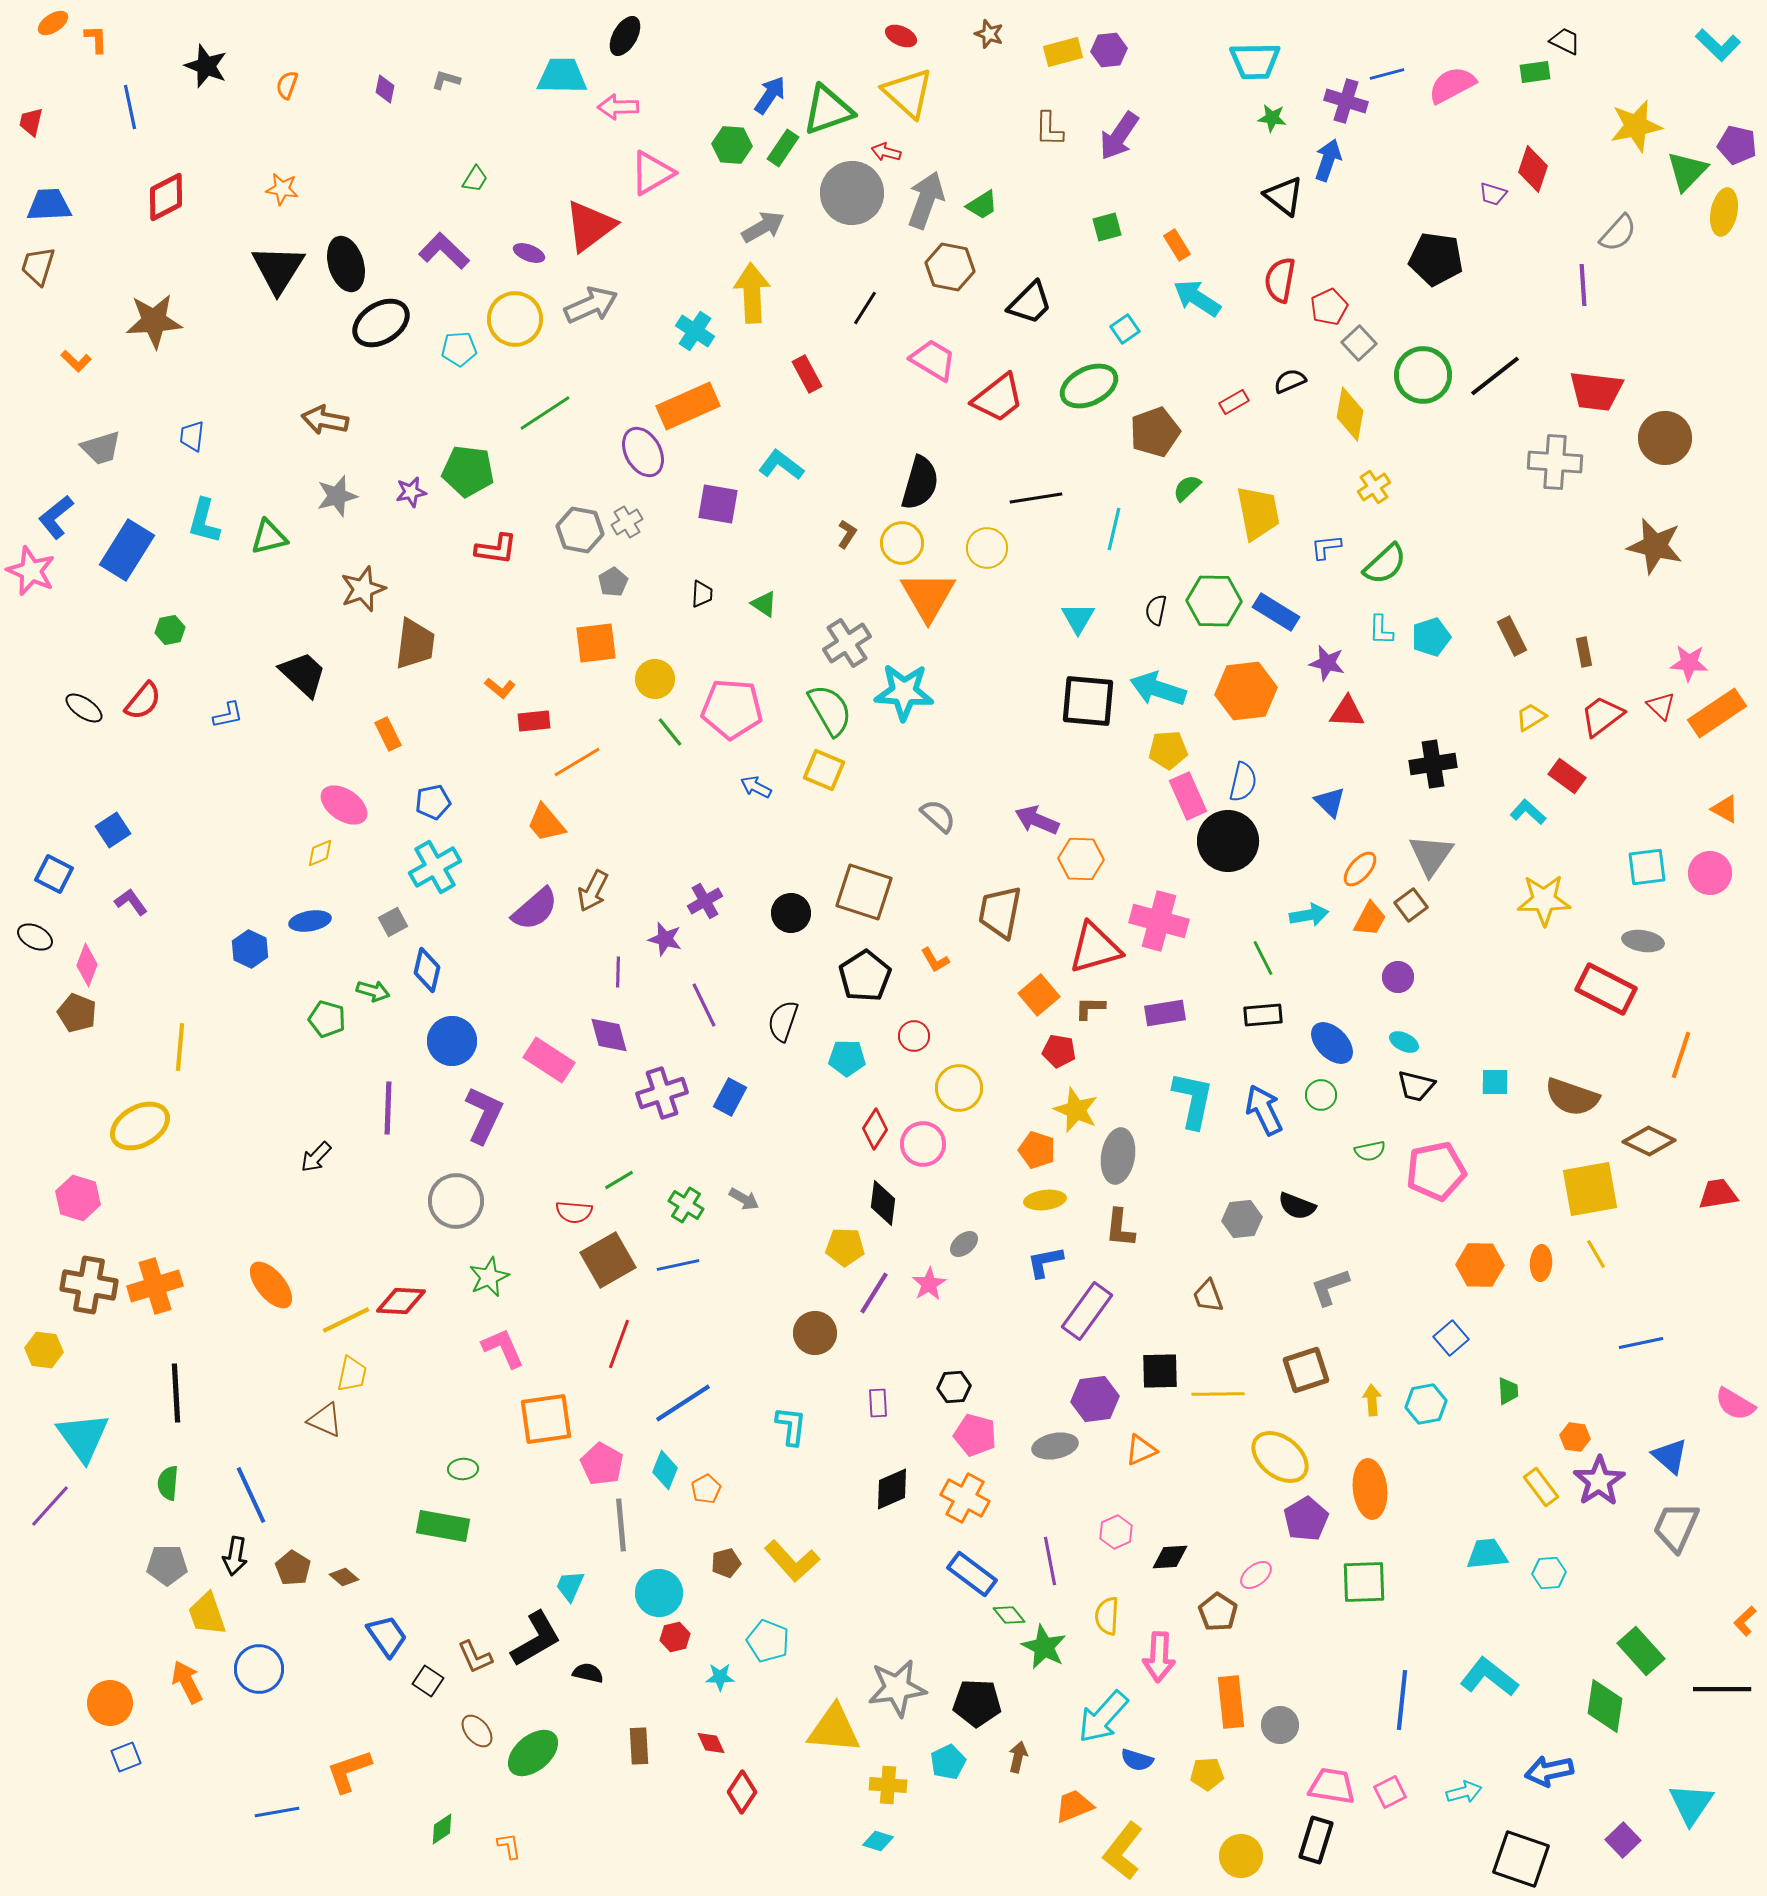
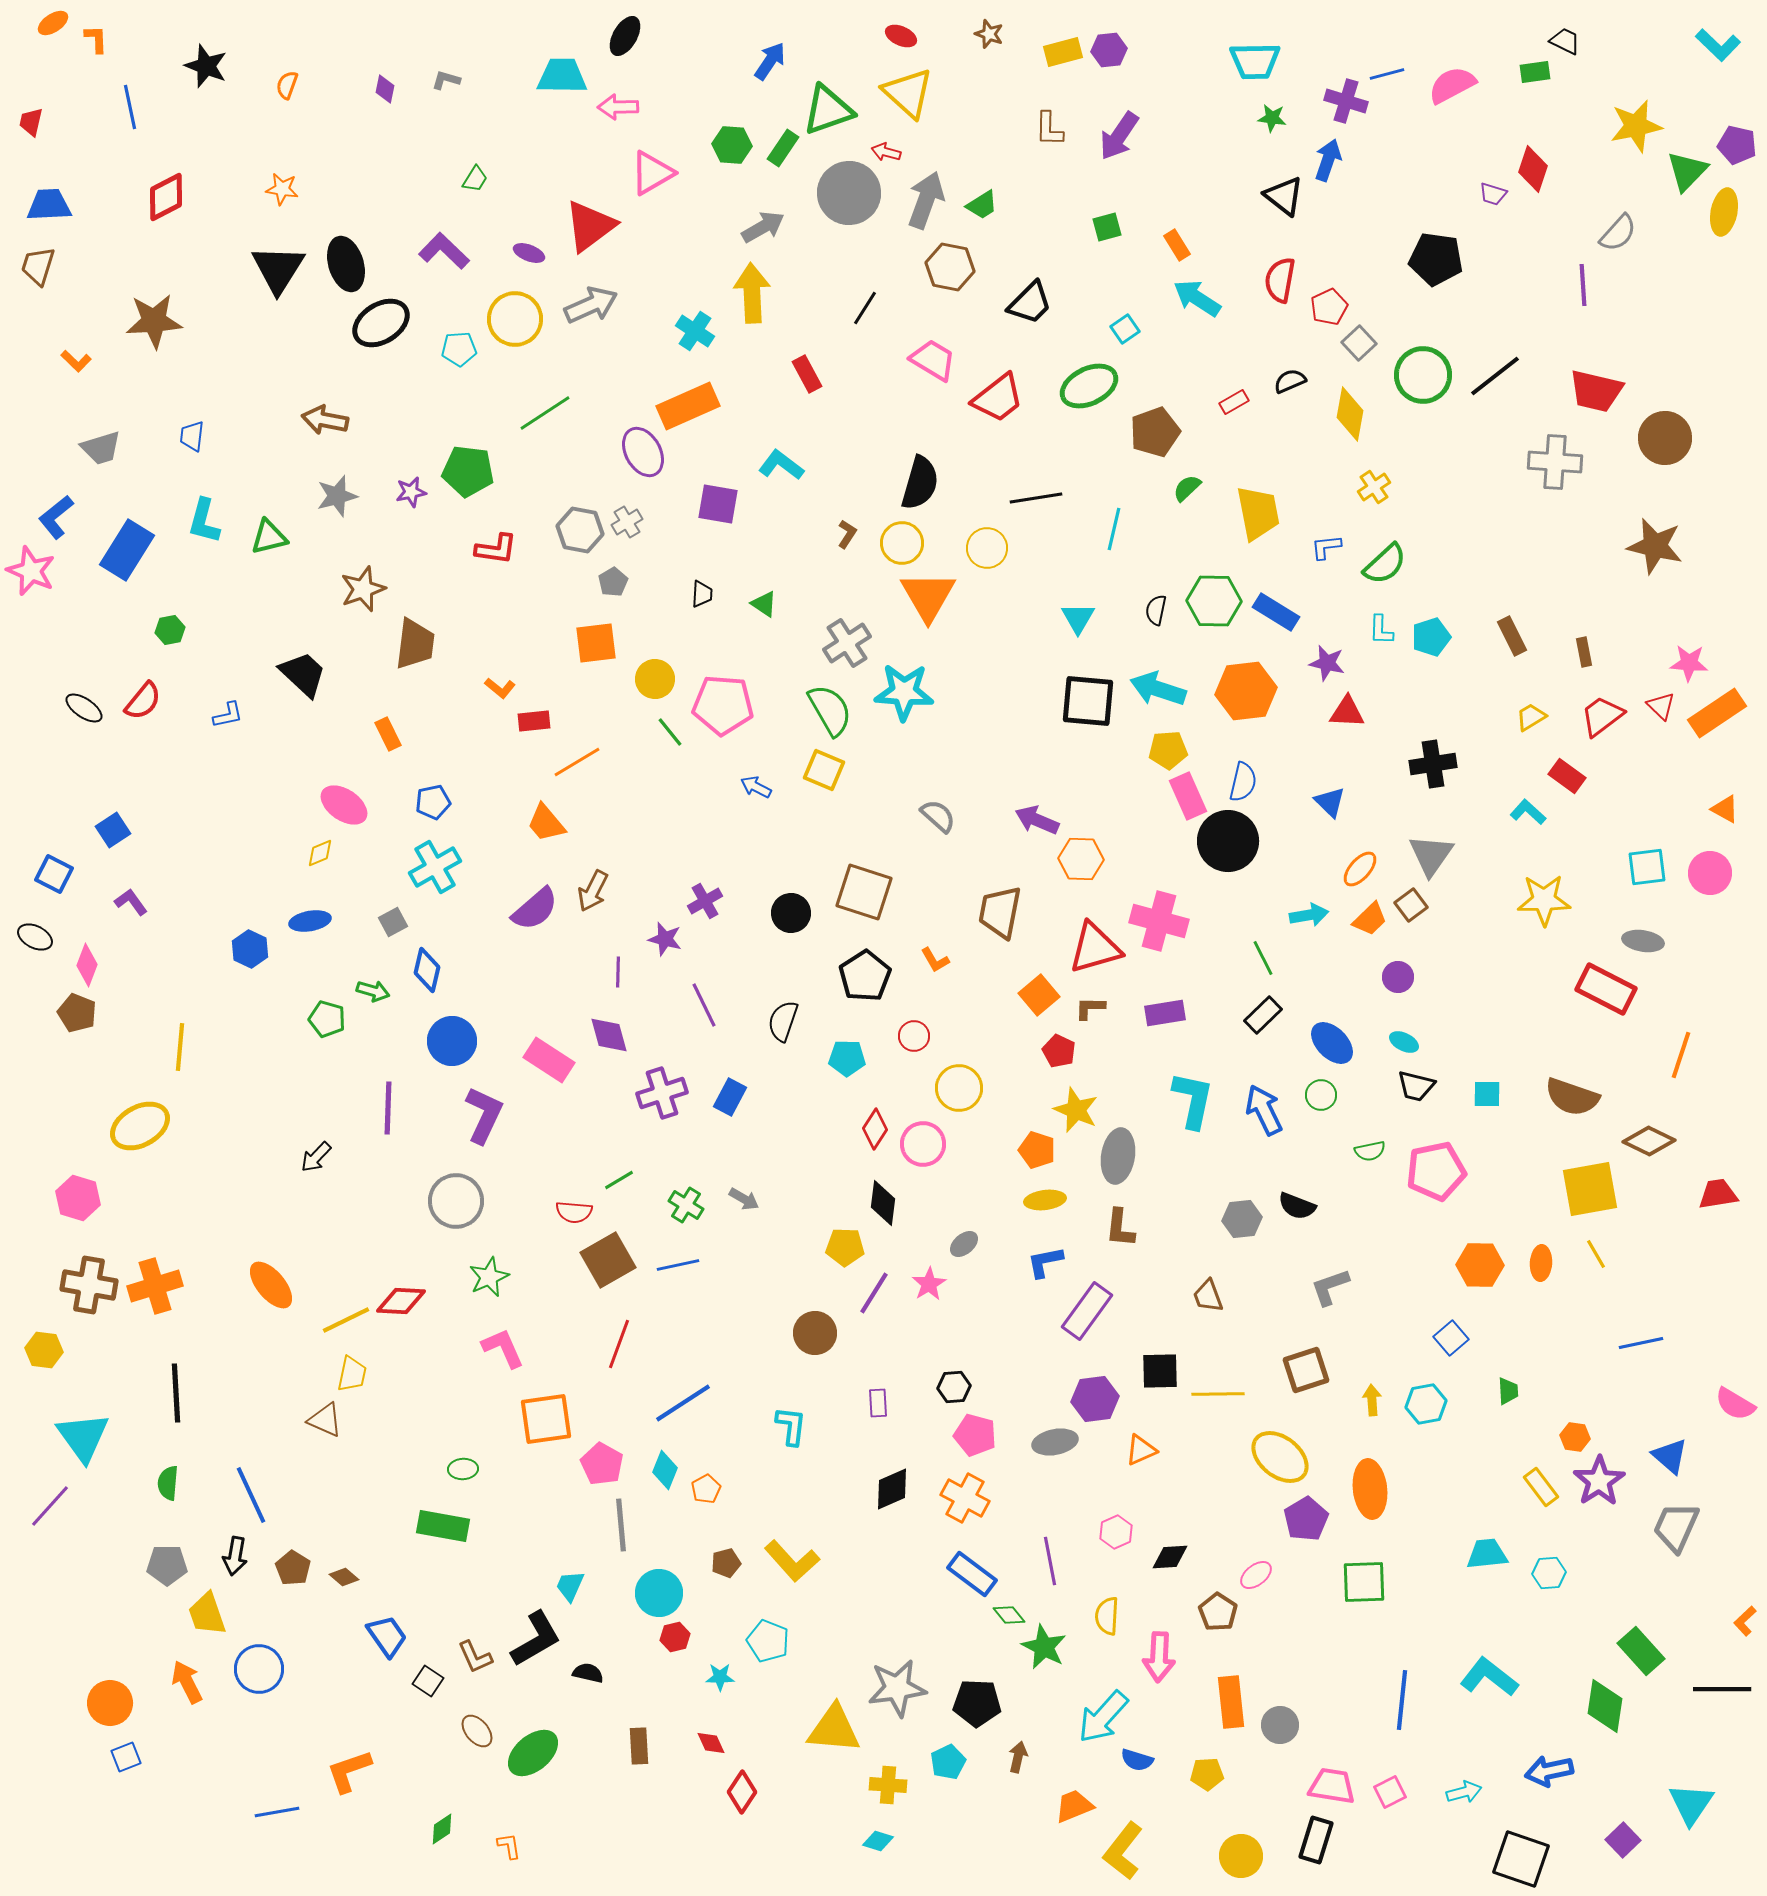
blue arrow at (770, 95): moved 34 px up
gray circle at (852, 193): moved 3 px left
red trapezoid at (1596, 391): rotated 6 degrees clockwise
pink pentagon at (732, 709): moved 9 px left, 4 px up
orange trapezoid at (1370, 919): rotated 18 degrees clockwise
black rectangle at (1263, 1015): rotated 39 degrees counterclockwise
red pentagon at (1059, 1051): rotated 16 degrees clockwise
cyan square at (1495, 1082): moved 8 px left, 12 px down
gray ellipse at (1055, 1446): moved 4 px up
